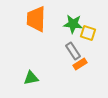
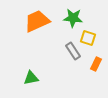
orange trapezoid: moved 1 px right, 2 px down; rotated 64 degrees clockwise
green star: moved 6 px up
yellow square: moved 5 px down
orange rectangle: moved 16 px right; rotated 32 degrees counterclockwise
